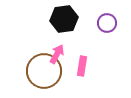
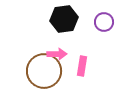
purple circle: moved 3 px left, 1 px up
pink arrow: rotated 60 degrees clockwise
